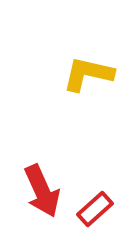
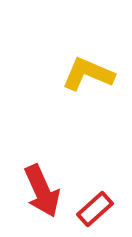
yellow L-shape: rotated 10 degrees clockwise
